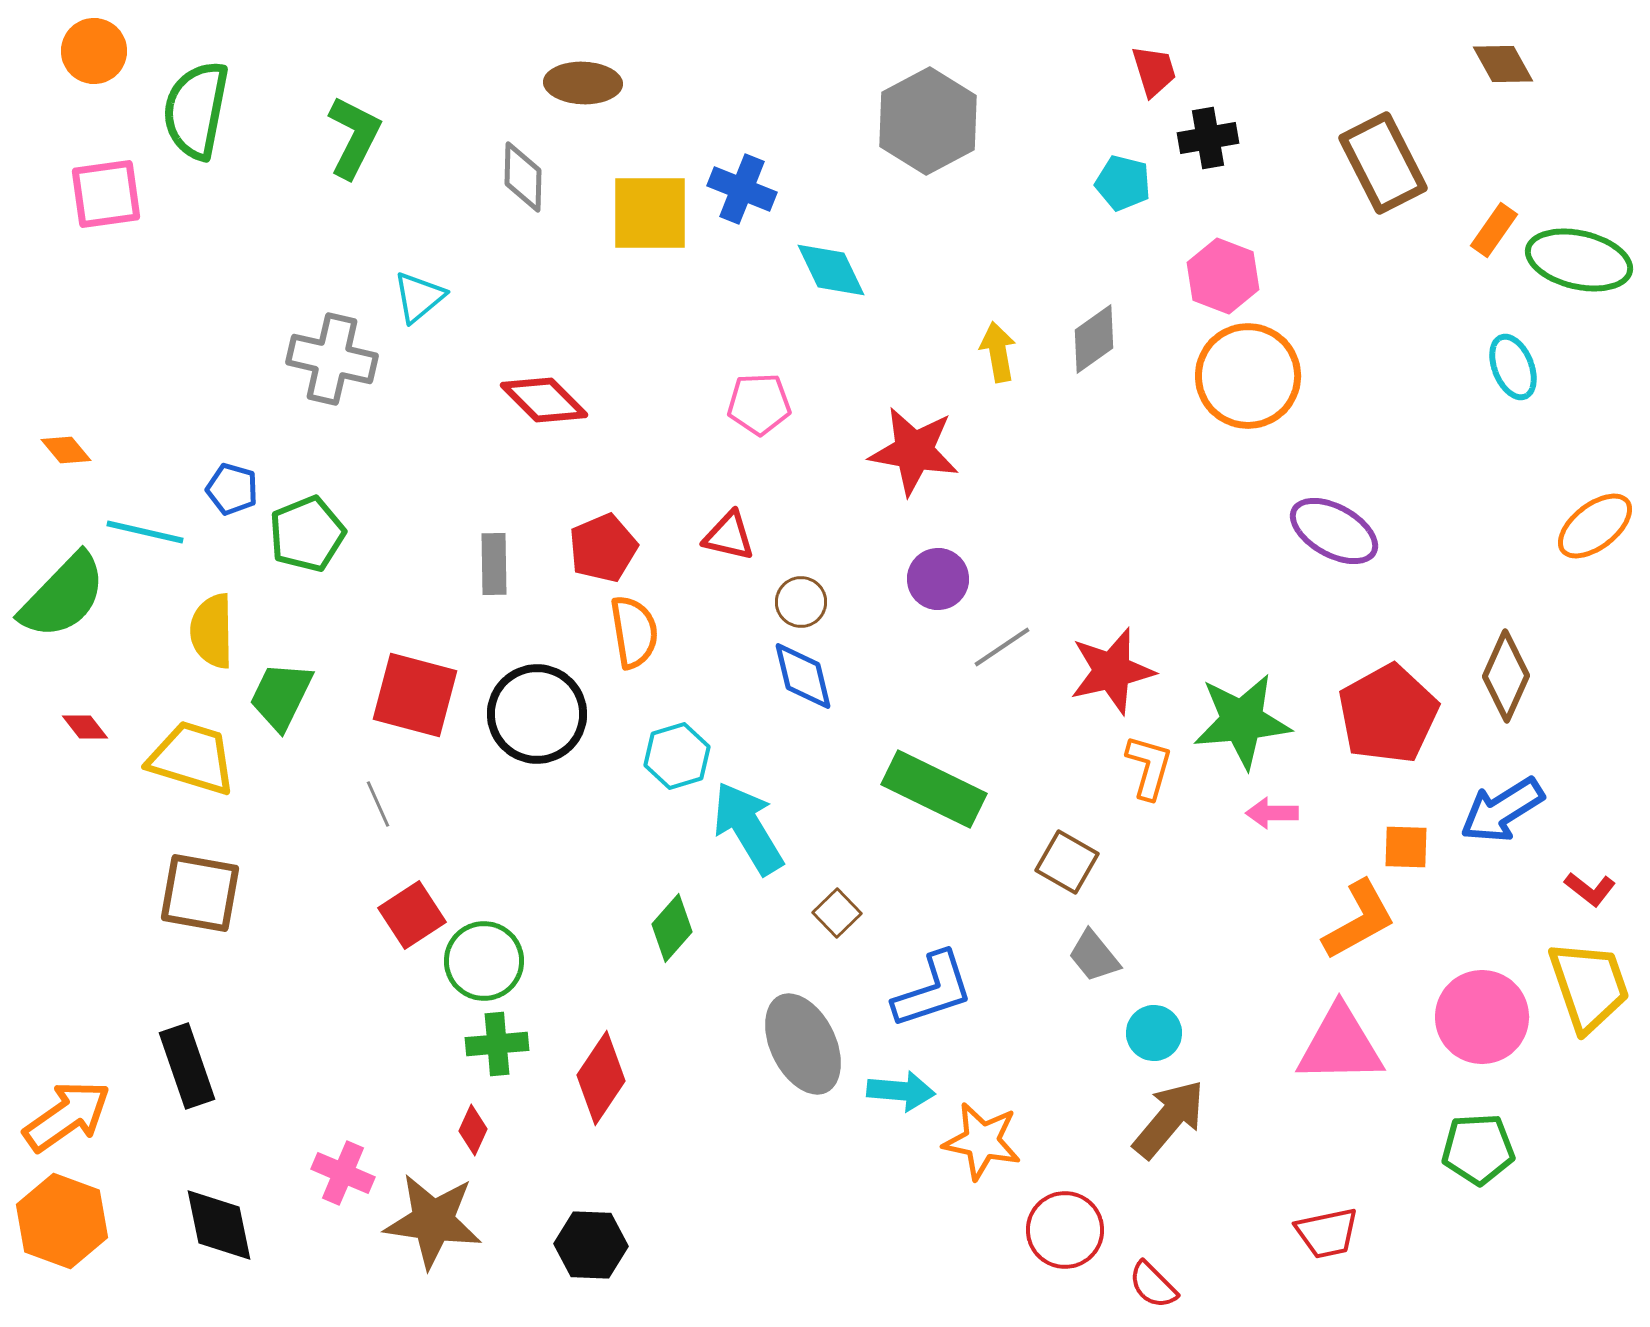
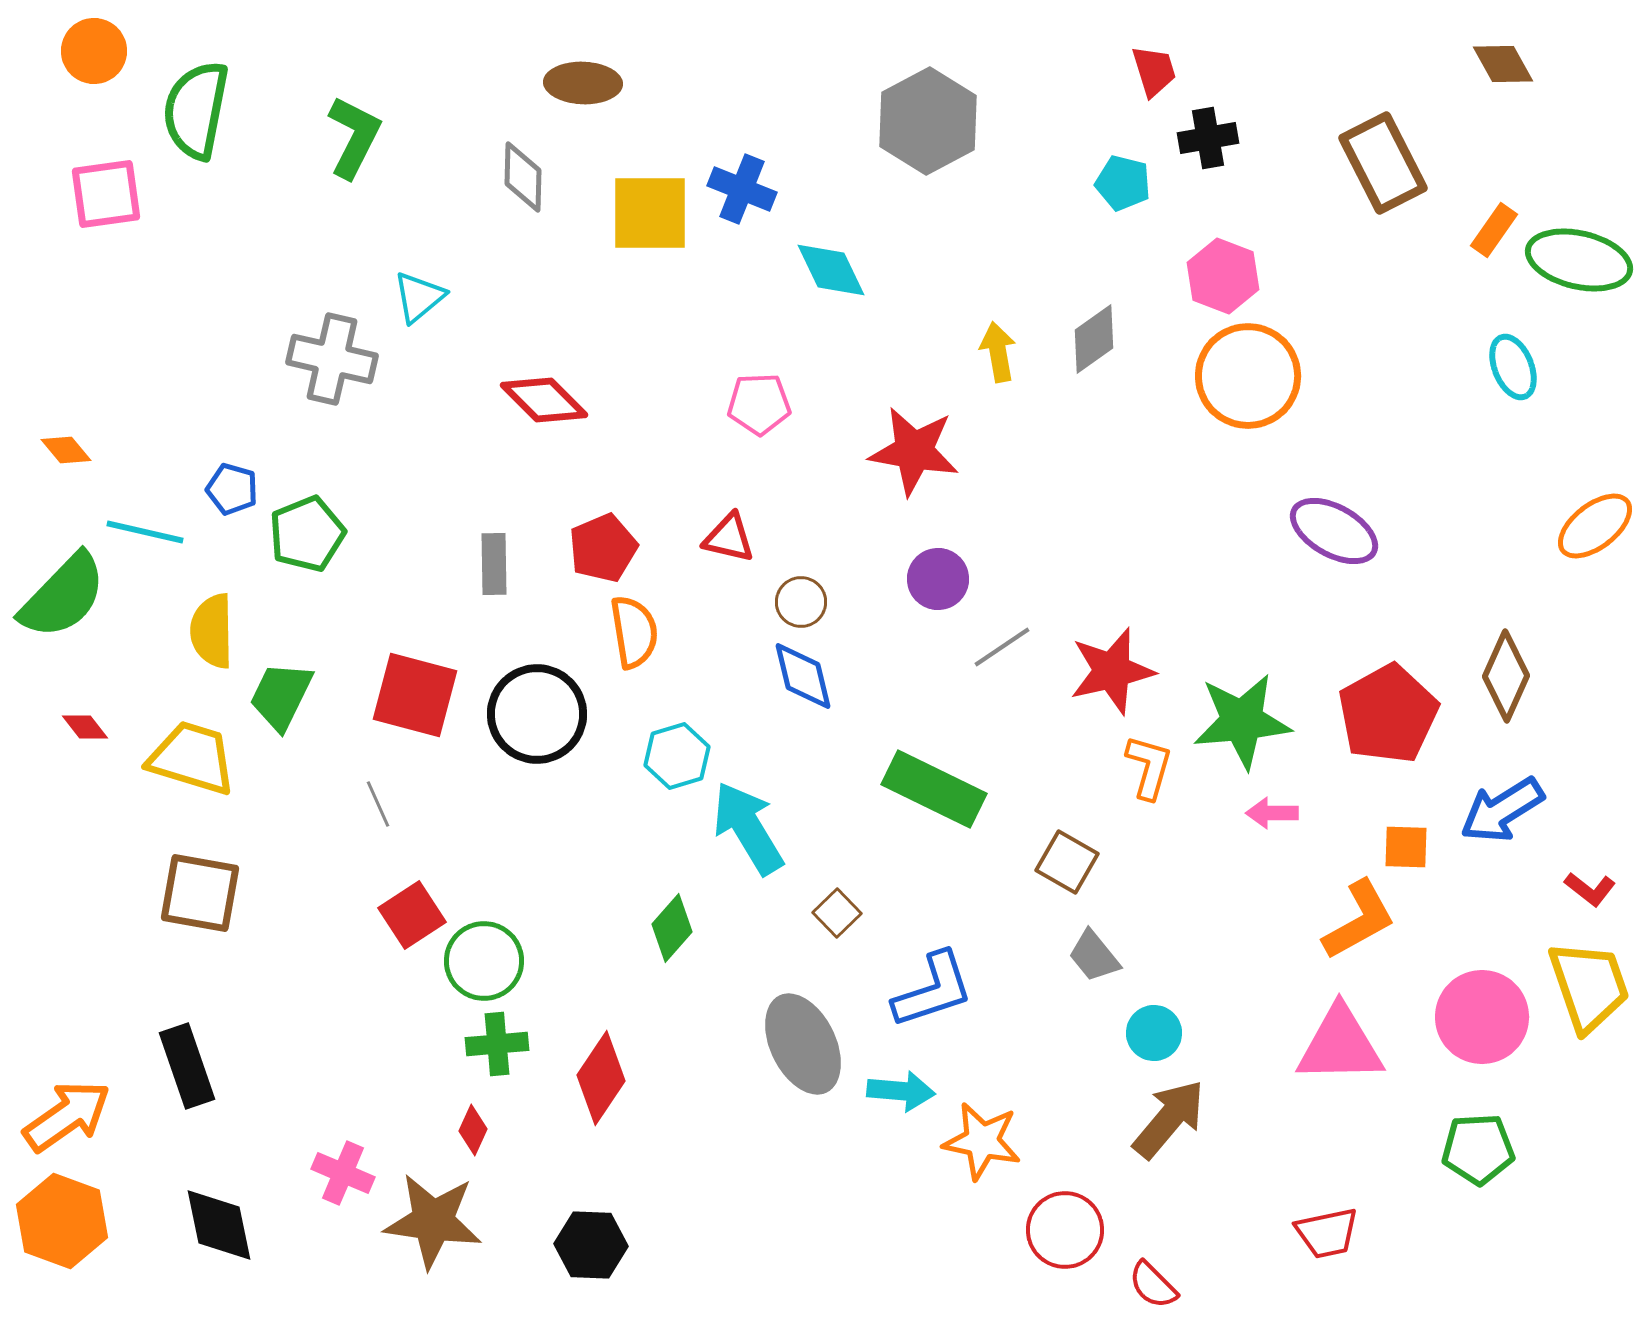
red triangle at (729, 536): moved 2 px down
